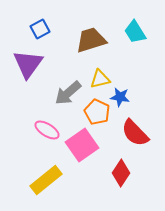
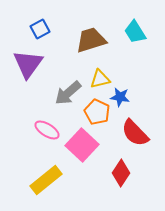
pink square: rotated 12 degrees counterclockwise
